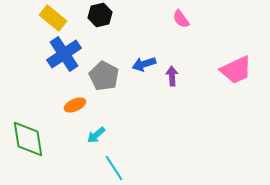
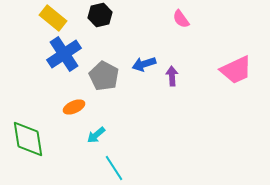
orange ellipse: moved 1 px left, 2 px down
